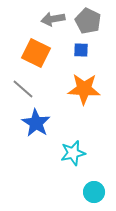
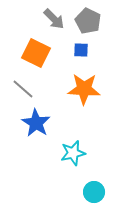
gray arrow: moved 1 px right; rotated 125 degrees counterclockwise
